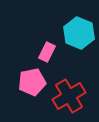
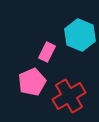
cyan hexagon: moved 1 px right, 2 px down
pink pentagon: rotated 12 degrees counterclockwise
